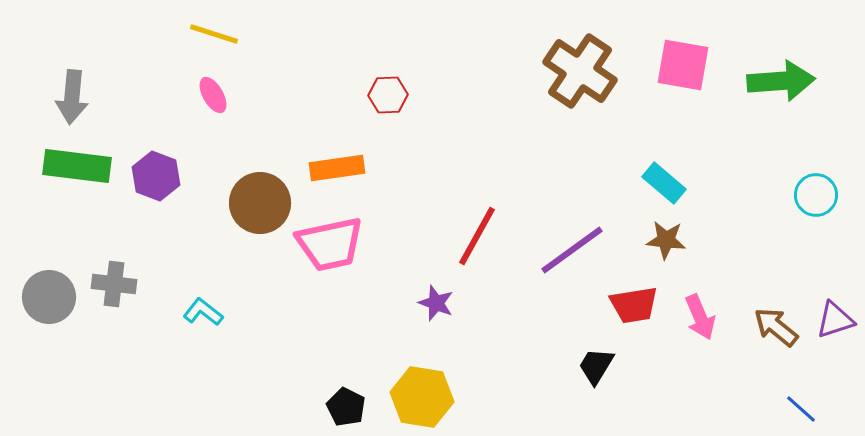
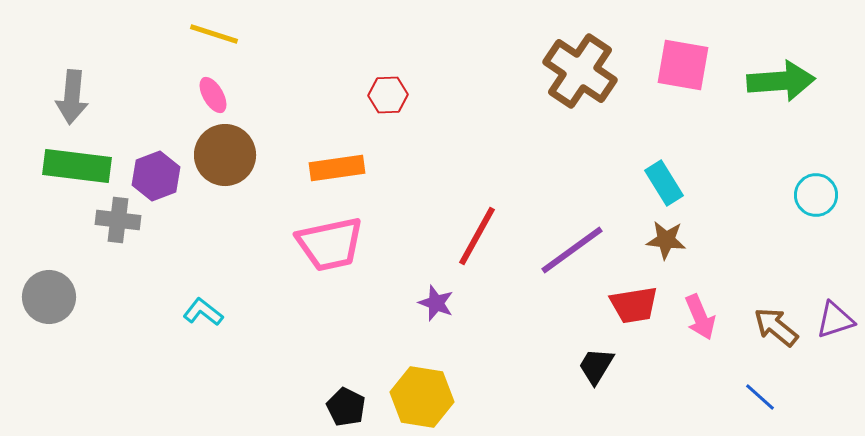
purple hexagon: rotated 18 degrees clockwise
cyan rectangle: rotated 18 degrees clockwise
brown circle: moved 35 px left, 48 px up
gray cross: moved 4 px right, 64 px up
blue line: moved 41 px left, 12 px up
